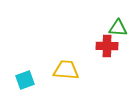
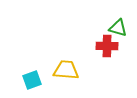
green triangle: rotated 12 degrees clockwise
cyan square: moved 7 px right
